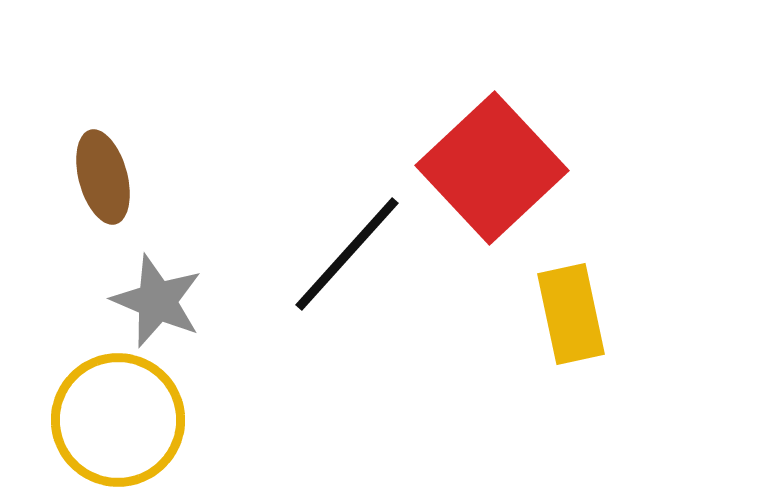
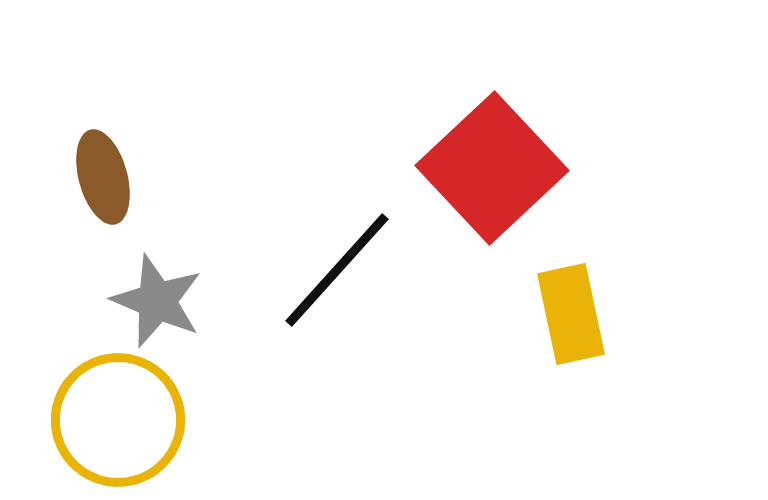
black line: moved 10 px left, 16 px down
